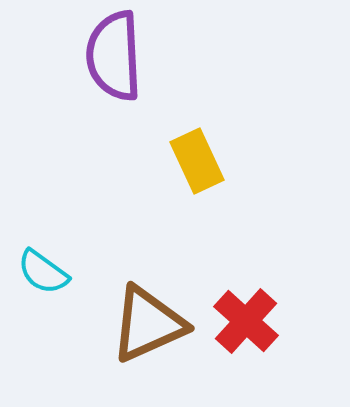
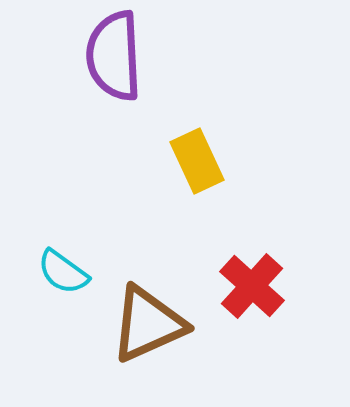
cyan semicircle: moved 20 px right
red cross: moved 6 px right, 35 px up
